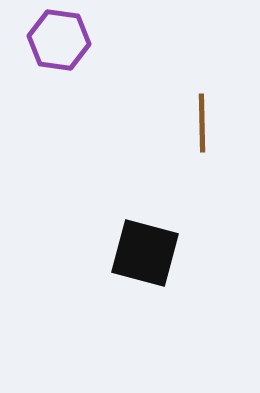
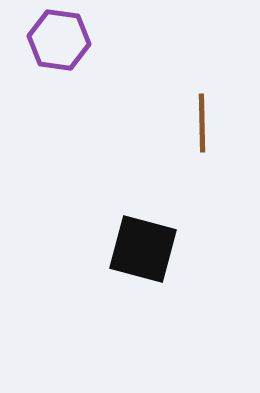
black square: moved 2 px left, 4 px up
